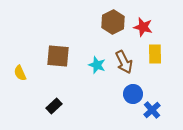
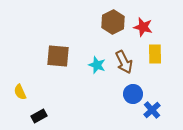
yellow semicircle: moved 19 px down
black rectangle: moved 15 px left, 10 px down; rotated 14 degrees clockwise
